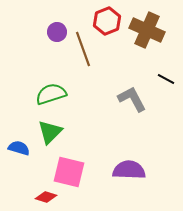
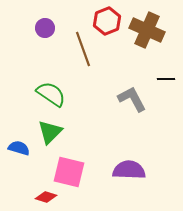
purple circle: moved 12 px left, 4 px up
black line: rotated 30 degrees counterclockwise
green semicircle: rotated 52 degrees clockwise
